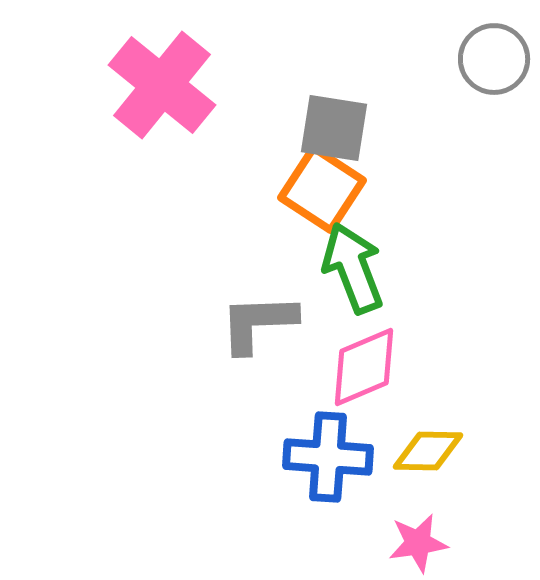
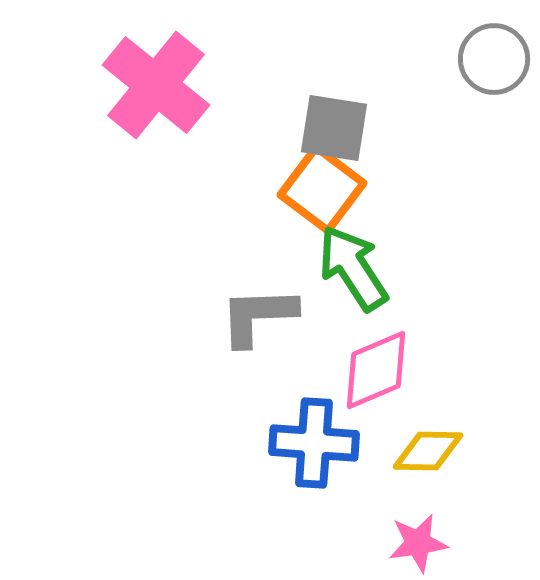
pink cross: moved 6 px left
orange square: rotated 4 degrees clockwise
green arrow: rotated 12 degrees counterclockwise
gray L-shape: moved 7 px up
pink diamond: moved 12 px right, 3 px down
blue cross: moved 14 px left, 14 px up
